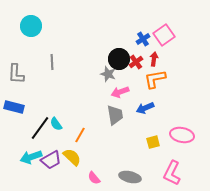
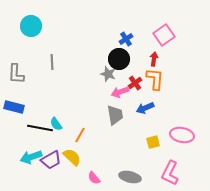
blue cross: moved 17 px left
red cross: moved 1 px left, 21 px down
orange L-shape: rotated 105 degrees clockwise
black line: rotated 65 degrees clockwise
pink L-shape: moved 2 px left
